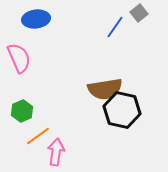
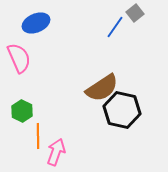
gray square: moved 4 px left
blue ellipse: moved 4 px down; rotated 16 degrees counterclockwise
brown semicircle: moved 3 px left, 1 px up; rotated 24 degrees counterclockwise
green hexagon: rotated 10 degrees counterclockwise
orange line: rotated 55 degrees counterclockwise
pink arrow: rotated 12 degrees clockwise
